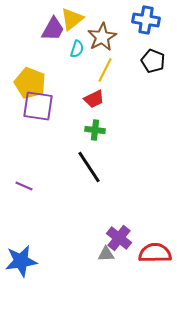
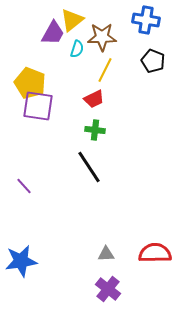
yellow triangle: moved 1 px down
purple trapezoid: moved 4 px down
brown star: rotated 28 degrees clockwise
purple line: rotated 24 degrees clockwise
purple cross: moved 11 px left, 51 px down
